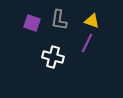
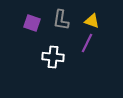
gray L-shape: moved 2 px right
white cross: rotated 10 degrees counterclockwise
